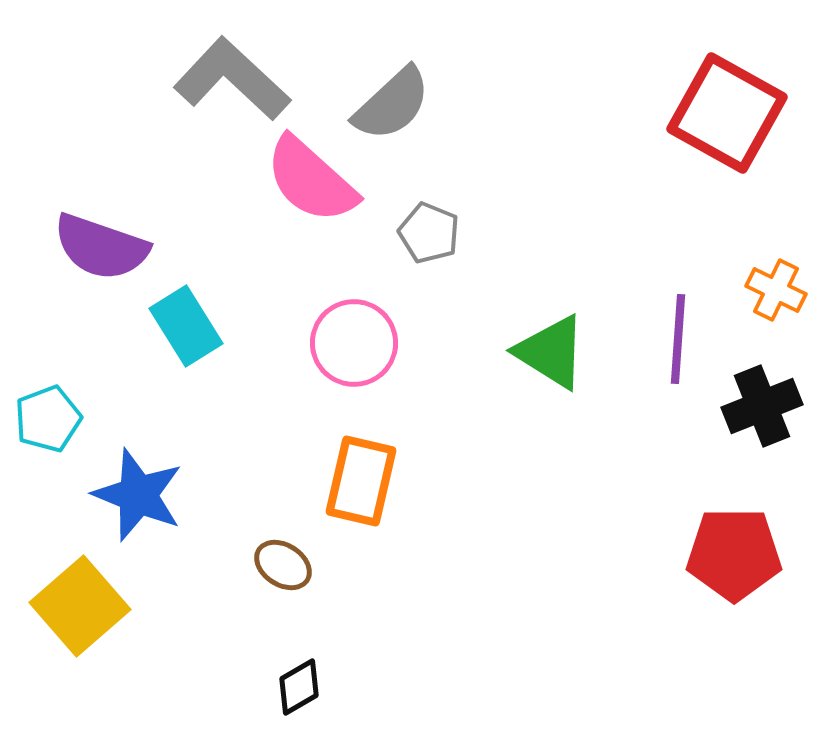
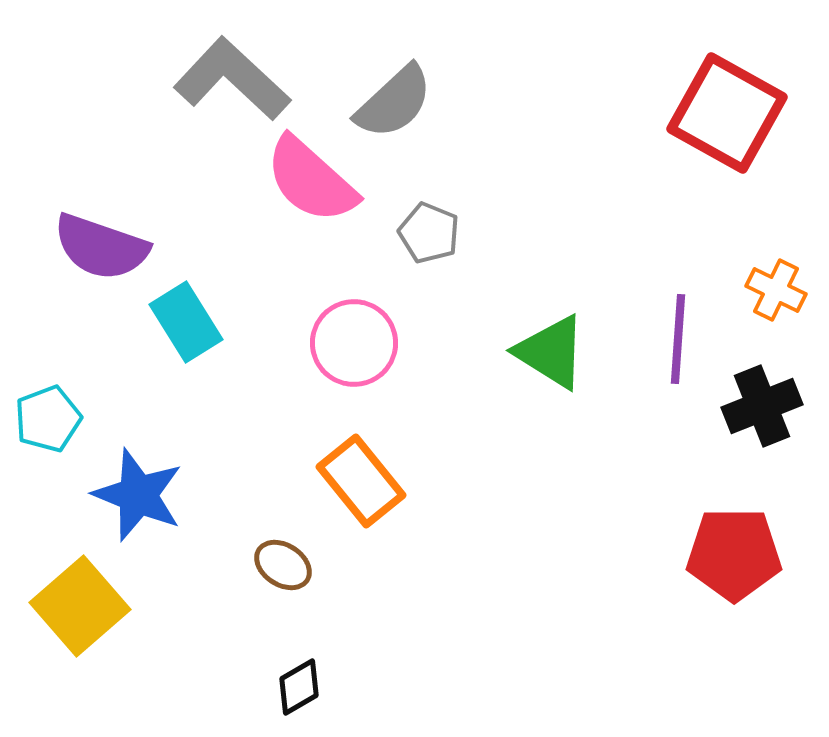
gray semicircle: moved 2 px right, 2 px up
cyan rectangle: moved 4 px up
orange rectangle: rotated 52 degrees counterclockwise
